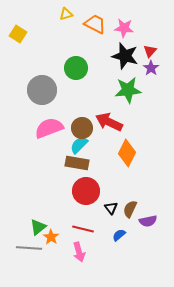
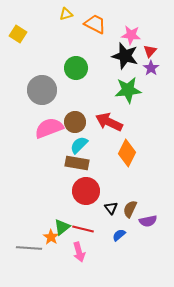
pink star: moved 7 px right, 7 px down
brown circle: moved 7 px left, 6 px up
green triangle: moved 24 px right
